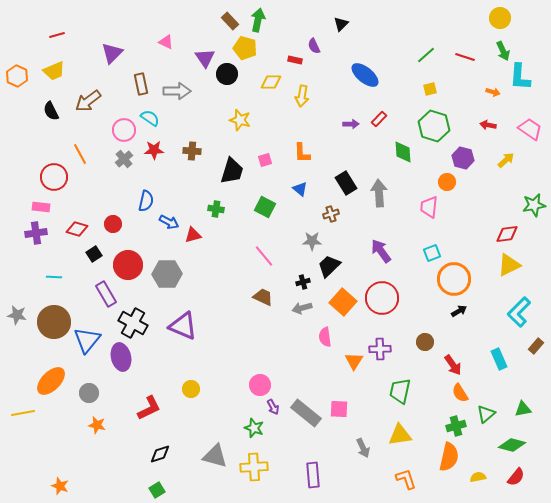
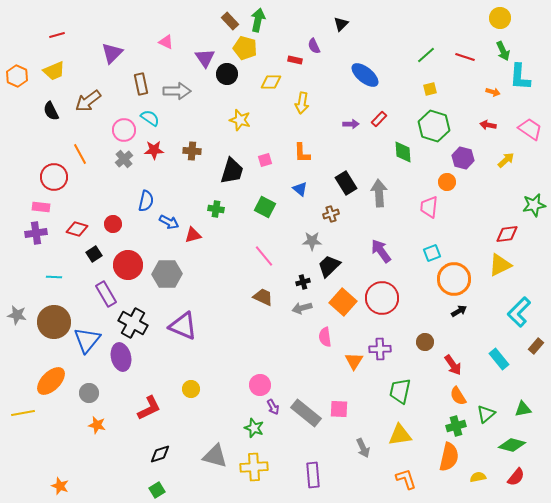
yellow arrow at (302, 96): moved 7 px down
yellow triangle at (509, 265): moved 9 px left
cyan rectangle at (499, 359): rotated 15 degrees counterclockwise
orange semicircle at (460, 393): moved 2 px left, 3 px down
